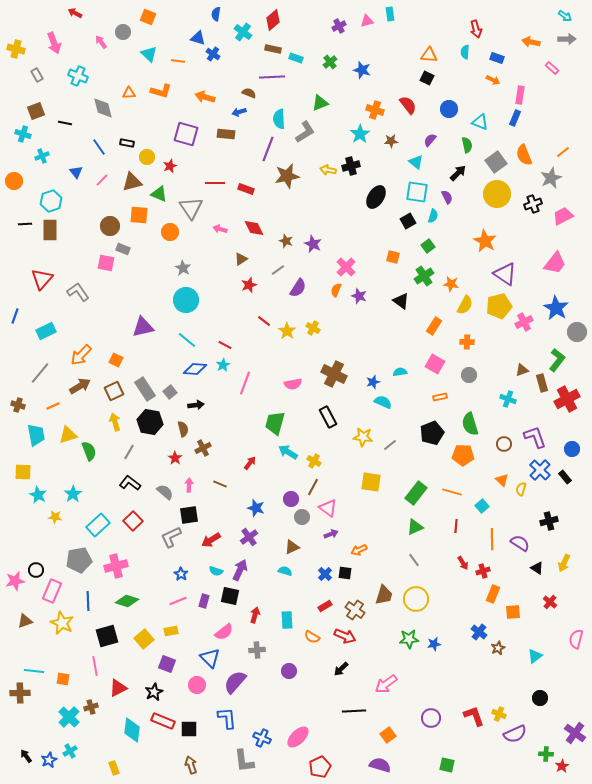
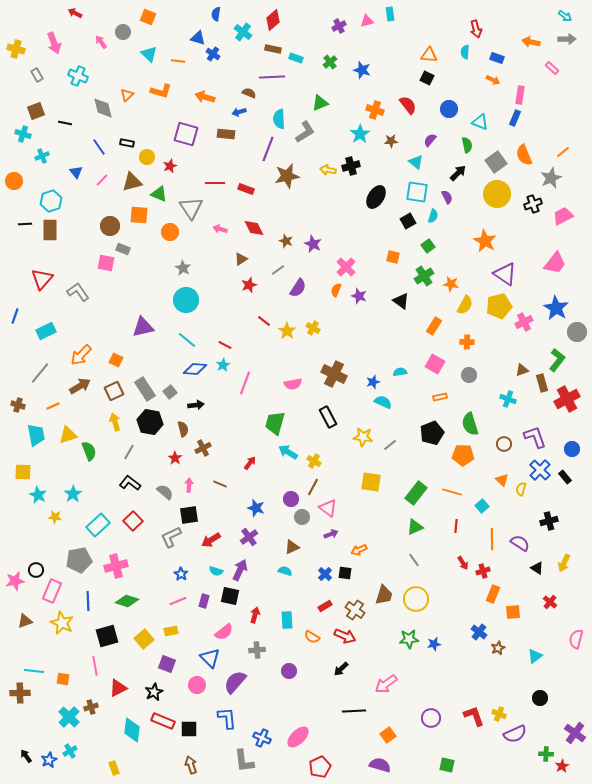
orange triangle at (129, 93): moved 2 px left, 2 px down; rotated 40 degrees counterclockwise
